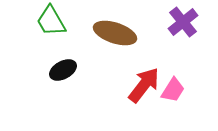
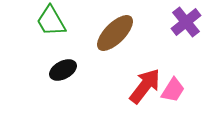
purple cross: moved 3 px right
brown ellipse: rotated 63 degrees counterclockwise
red arrow: moved 1 px right, 1 px down
